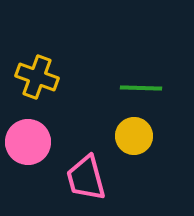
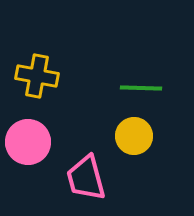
yellow cross: moved 1 px up; rotated 9 degrees counterclockwise
